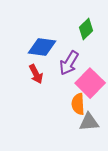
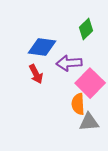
purple arrow: rotated 55 degrees clockwise
